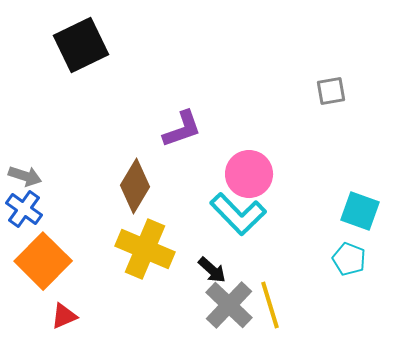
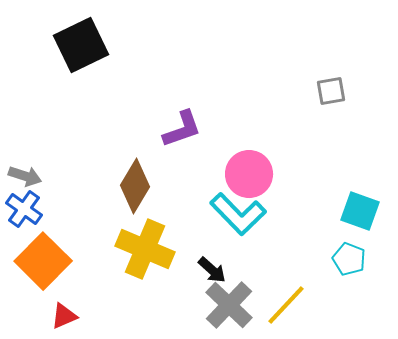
yellow line: moved 16 px right; rotated 60 degrees clockwise
